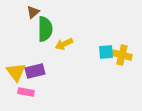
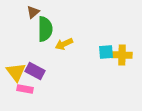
yellow cross: rotated 12 degrees counterclockwise
purple rectangle: rotated 42 degrees clockwise
pink rectangle: moved 1 px left, 3 px up
